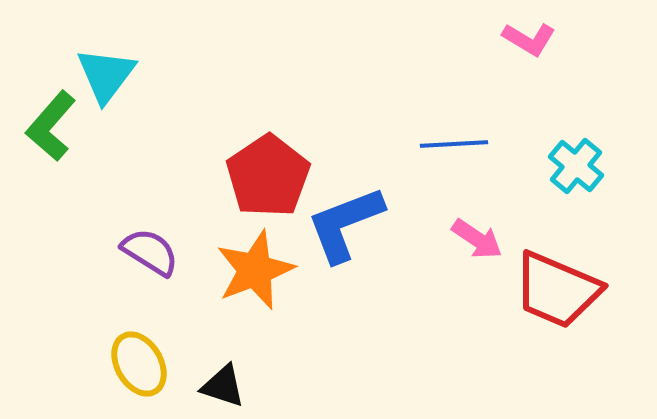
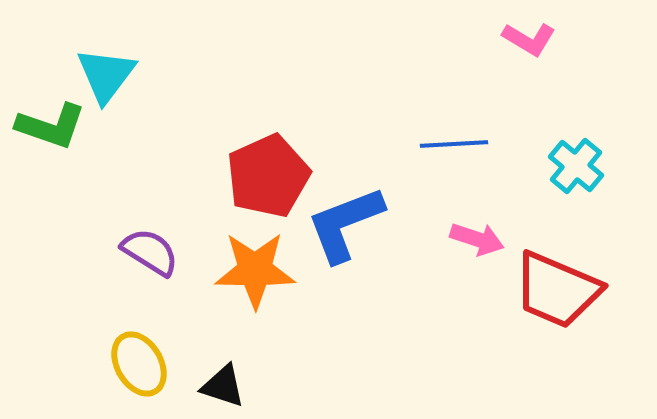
green L-shape: rotated 112 degrees counterclockwise
red pentagon: rotated 10 degrees clockwise
pink arrow: rotated 16 degrees counterclockwise
orange star: rotated 22 degrees clockwise
